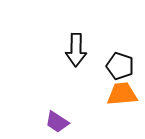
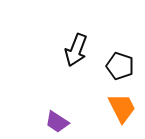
black arrow: rotated 20 degrees clockwise
orange trapezoid: moved 14 px down; rotated 68 degrees clockwise
